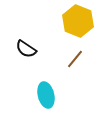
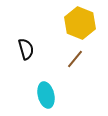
yellow hexagon: moved 2 px right, 2 px down
black semicircle: rotated 140 degrees counterclockwise
